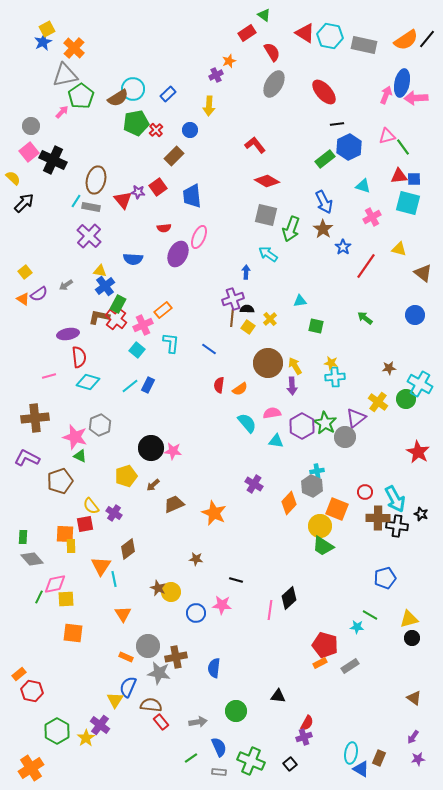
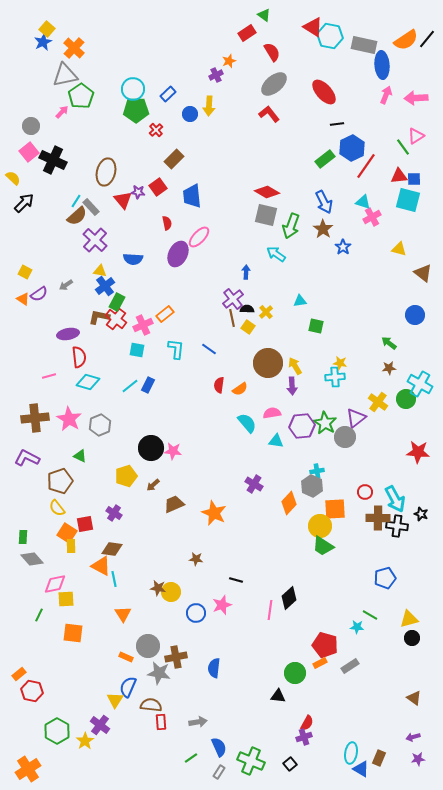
yellow square at (47, 29): rotated 21 degrees counterclockwise
red triangle at (305, 33): moved 8 px right, 6 px up
blue ellipse at (402, 83): moved 20 px left, 18 px up; rotated 16 degrees counterclockwise
gray ellipse at (274, 84): rotated 20 degrees clockwise
brown semicircle at (118, 98): moved 41 px left, 118 px down; rotated 10 degrees counterclockwise
green pentagon at (136, 123): moved 13 px up; rotated 10 degrees clockwise
blue circle at (190, 130): moved 16 px up
pink triangle at (387, 136): moved 29 px right; rotated 18 degrees counterclockwise
red L-shape at (255, 145): moved 14 px right, 31 px up
blue hexagon at (349, 147): moved 3 px right, 1 px down
brown rectangle at (174, 156): moved 3 px down
brown ellipse at (96, 180): moved 10 px right, 8 px up
red diamond at (267, 181): moved 11 px down
cyan triangle at (363, 186): moved 16 px down
cyan square at (408, 203): moved 3 px up
gray rectangle at (91, 207): rotated 36 degrees clockwise
red semicircle at (164, 228): moved 3 px right, 5 px up; rotated 96 degrees counterclockwise
green arrow at (291, 229): moved 3 px up
purple cross at (89, 236): moved 6 px right, 4 px down
pink ellipse at (199, 237): rotated 20 degrees clockwise
cyan arrow at (268, 254): moved 8 px right
red line at (366, 266): moved 100 px up
yellow square at (25, 272): rotated 24 degrees counterclockwise
purple cross at (233, 299): rotated 20 degrees counterclockwise
green rectangle at (118, 304): moved 1 px left, 2 px up
orange rectangle at (163, 310): moved 2 px right, 4 px down
brown line at (232, 318): rotated 18 degrees counterclockwise
green arrow at (365, 318): moved 24 px right, 25 px down
yellow cross at (270, 319): moved 4 px left, 7 px up
cyan L-shape at (171, 343): moved 5 px right, 6 px down
cyan square at (137, 350): rotated 28 degrees counterclockwise
yellow star at (331, 363): moved 9 px right
purple hexagon at (302, 426): rotated 25 degrees clockwise
pink star at (75, 437): moved 6 px left, 18 px up; rotated 15 degrees clockwise
red star at (418, 452): rotated 25 degrees counterclockwise
yellow semicircle at (91, 506): moved 34 px left, 2 px down
orange square at (337, 509): moved 2 px left; rotated 25 degrees counterclockwise
orange square at (65, 534): moved 2 px right, 1 px up; rotated 30 degrees clockwise
brown diamond at (128, 549): moved 16 px left; rotated 45 degrees clockwise
orange triangle at (101, 566): rotated 35 degrees counterclockwise
brown star at (158, 588): rotated 14 degrees counterclockwise
green line at (39, 597): moved 18 px down
pink star at (222, 605): rotated 24 degrees counterclockwise
green circle at (236, 711): moved 59 px right, 38 px up
red rectangle at (161, 722): rotated 35 degrees clockwise
purple arrow at (413, 737): rotated 40 degrees clockwise
yellow star at (86, 738): moved 1 px left, 3 px down
orange cross at (31, 768): moved 3 px left, 1 px down
gray rectangle at (219, 772): rotated 64 degrees counterclockwise
